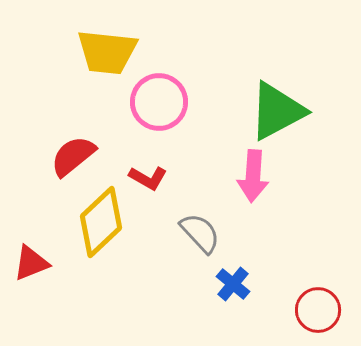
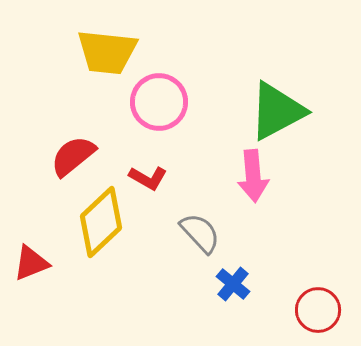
pink arrow: rotated 9 degrees counterclockwise
